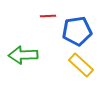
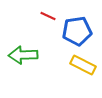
red line: rotated 28 degrees clockwise
yellow rectangle: moved 2 px right; rotated 15 degrees counterclockwise
